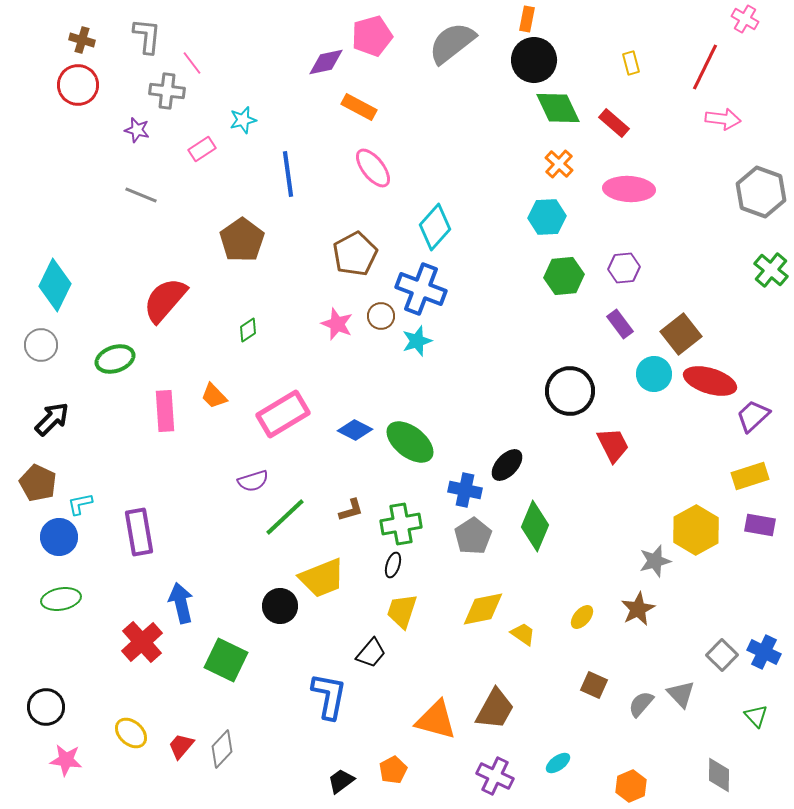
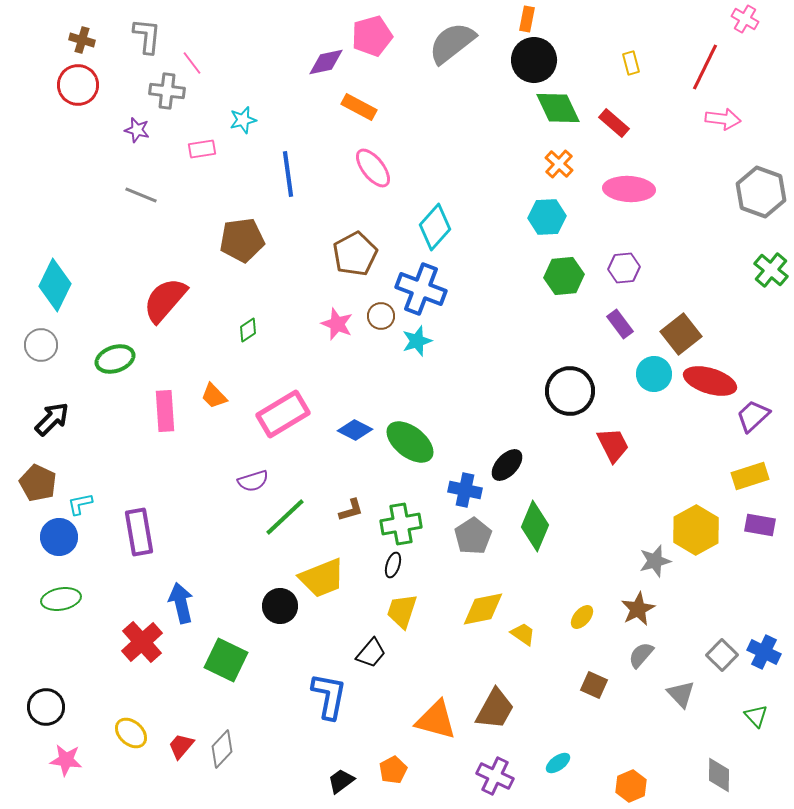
pink rectangle at (202, 149): rotated 24 degrees clockwise
brown pentagon at (242, 240): rotated 27 degrees clockwise
gray semicircle at (641, 704): moved 49 px up
